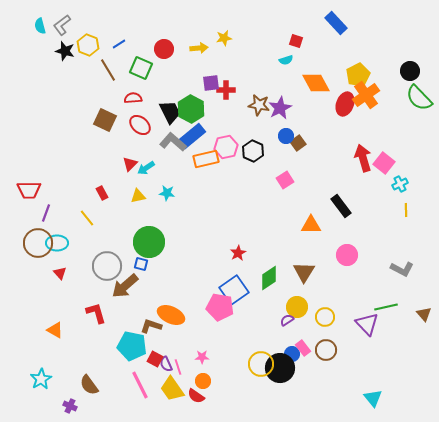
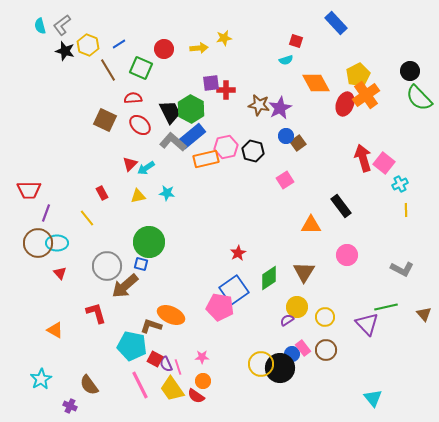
black hexagon at (253, 151): rotated 10 degrees counterclockwise
